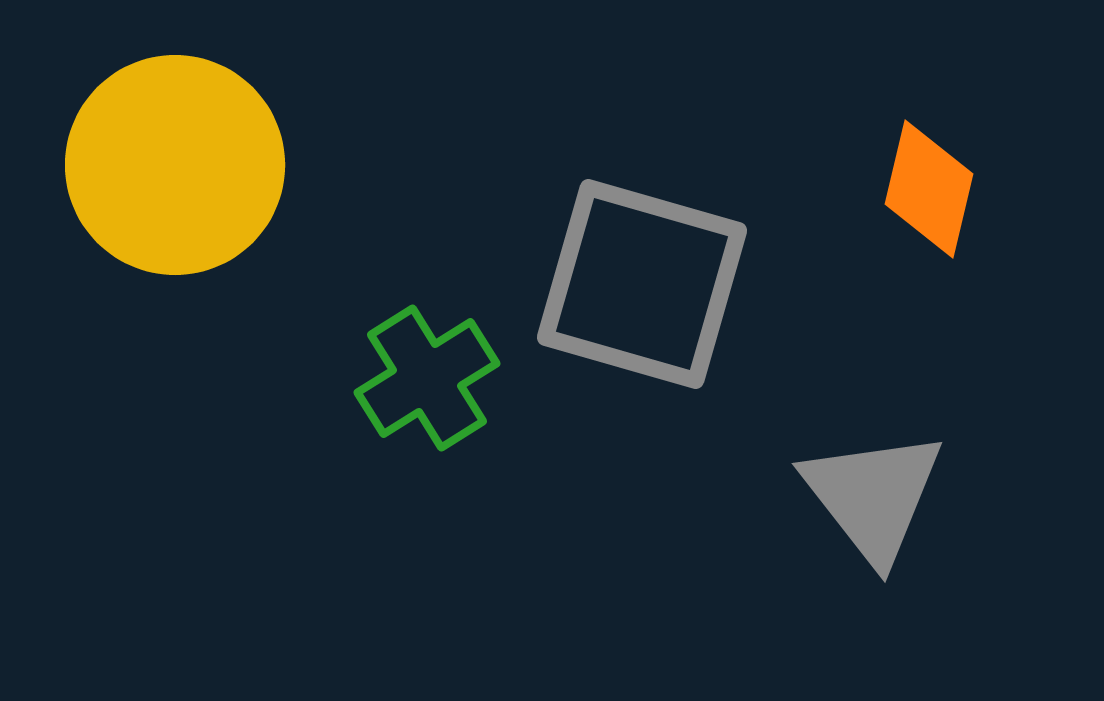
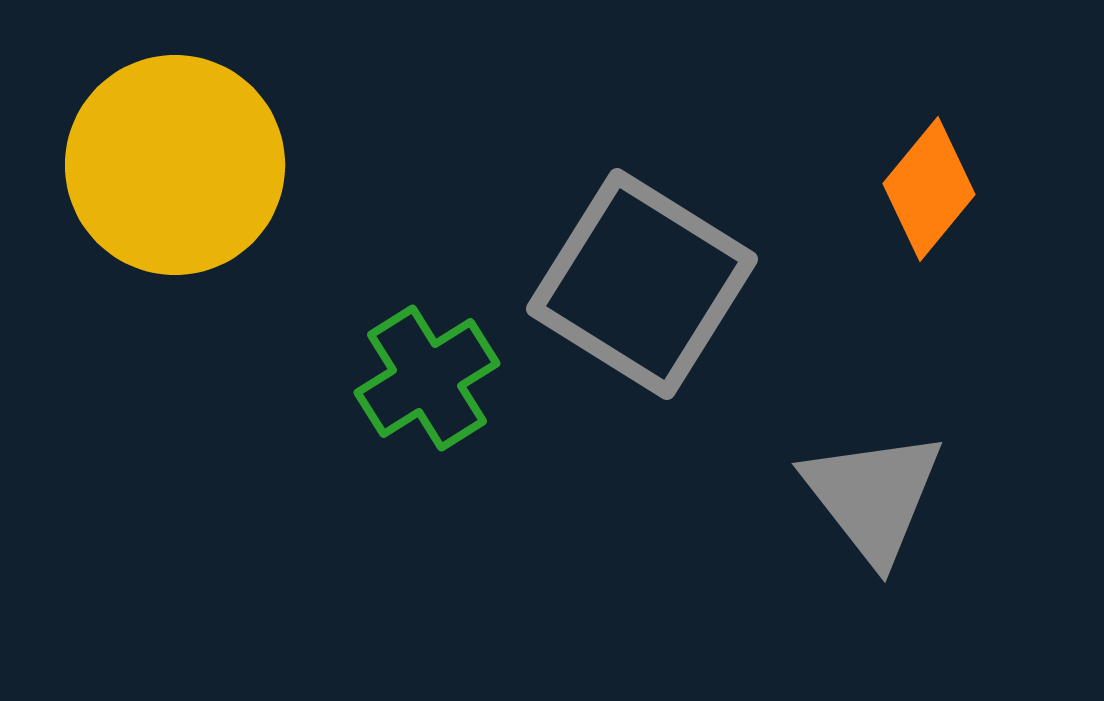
orange diamond: rotated 26 degrees clockwise
gray square: rotated 16 degrees clockwise
